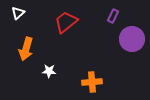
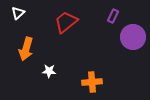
purple circle: moved 1 px right, 2 px up
